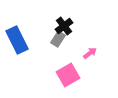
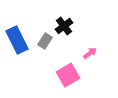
gray rectangle: moved 13 px left, 2 px down
